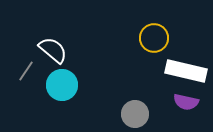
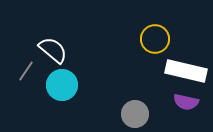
yellow circle: moved 1 px right, 1 px down
